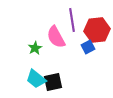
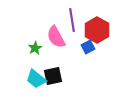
red hexagon: rotated 25 degrees counterclockwise
black square: moved 6 px up
